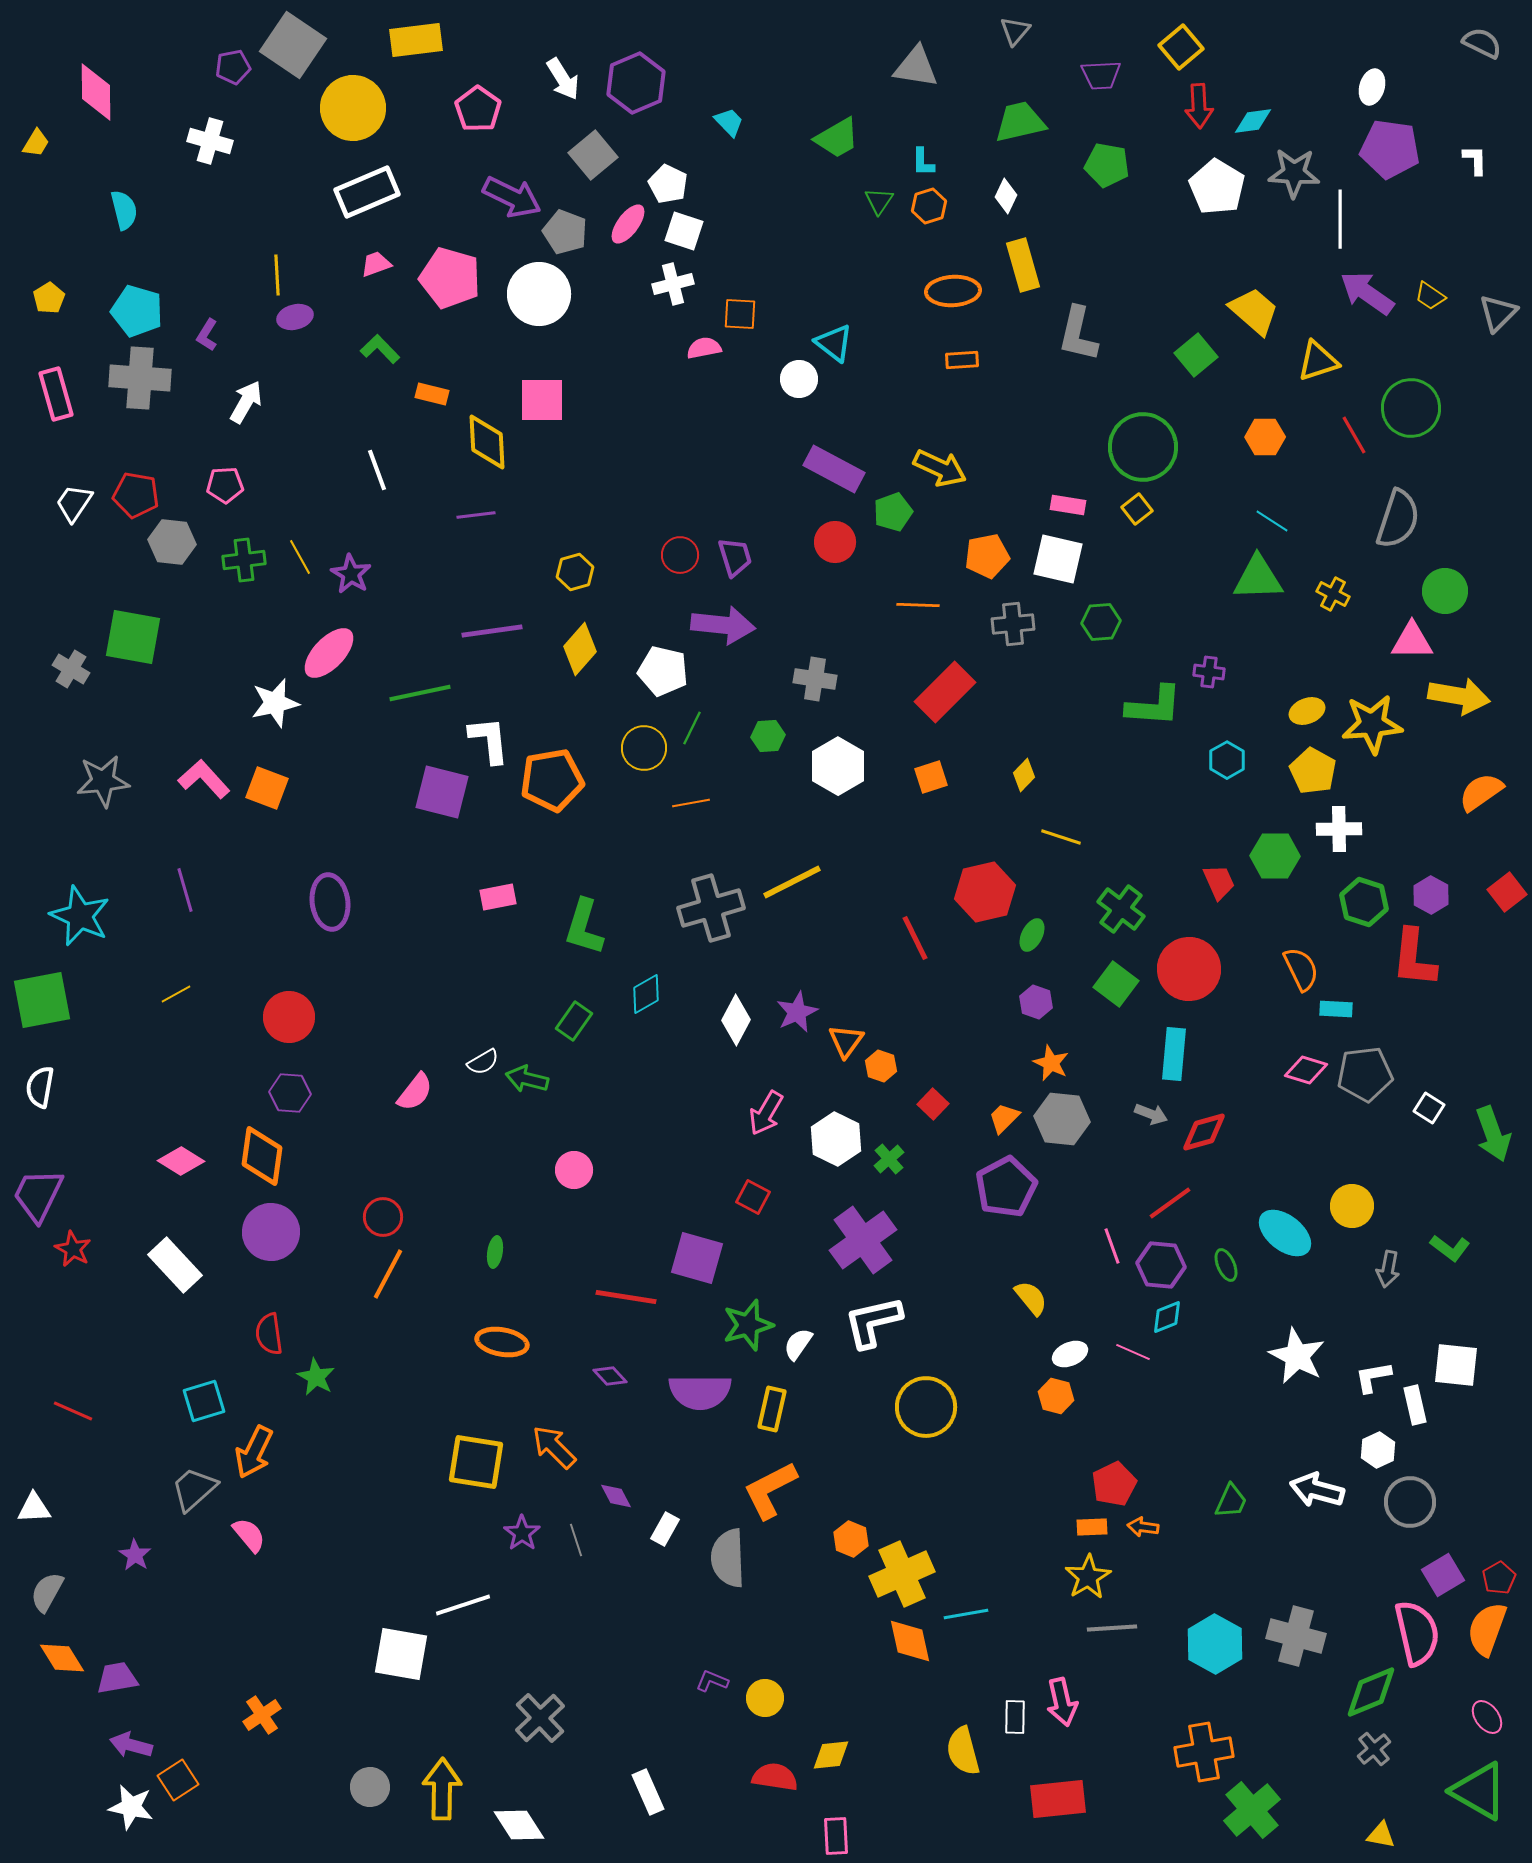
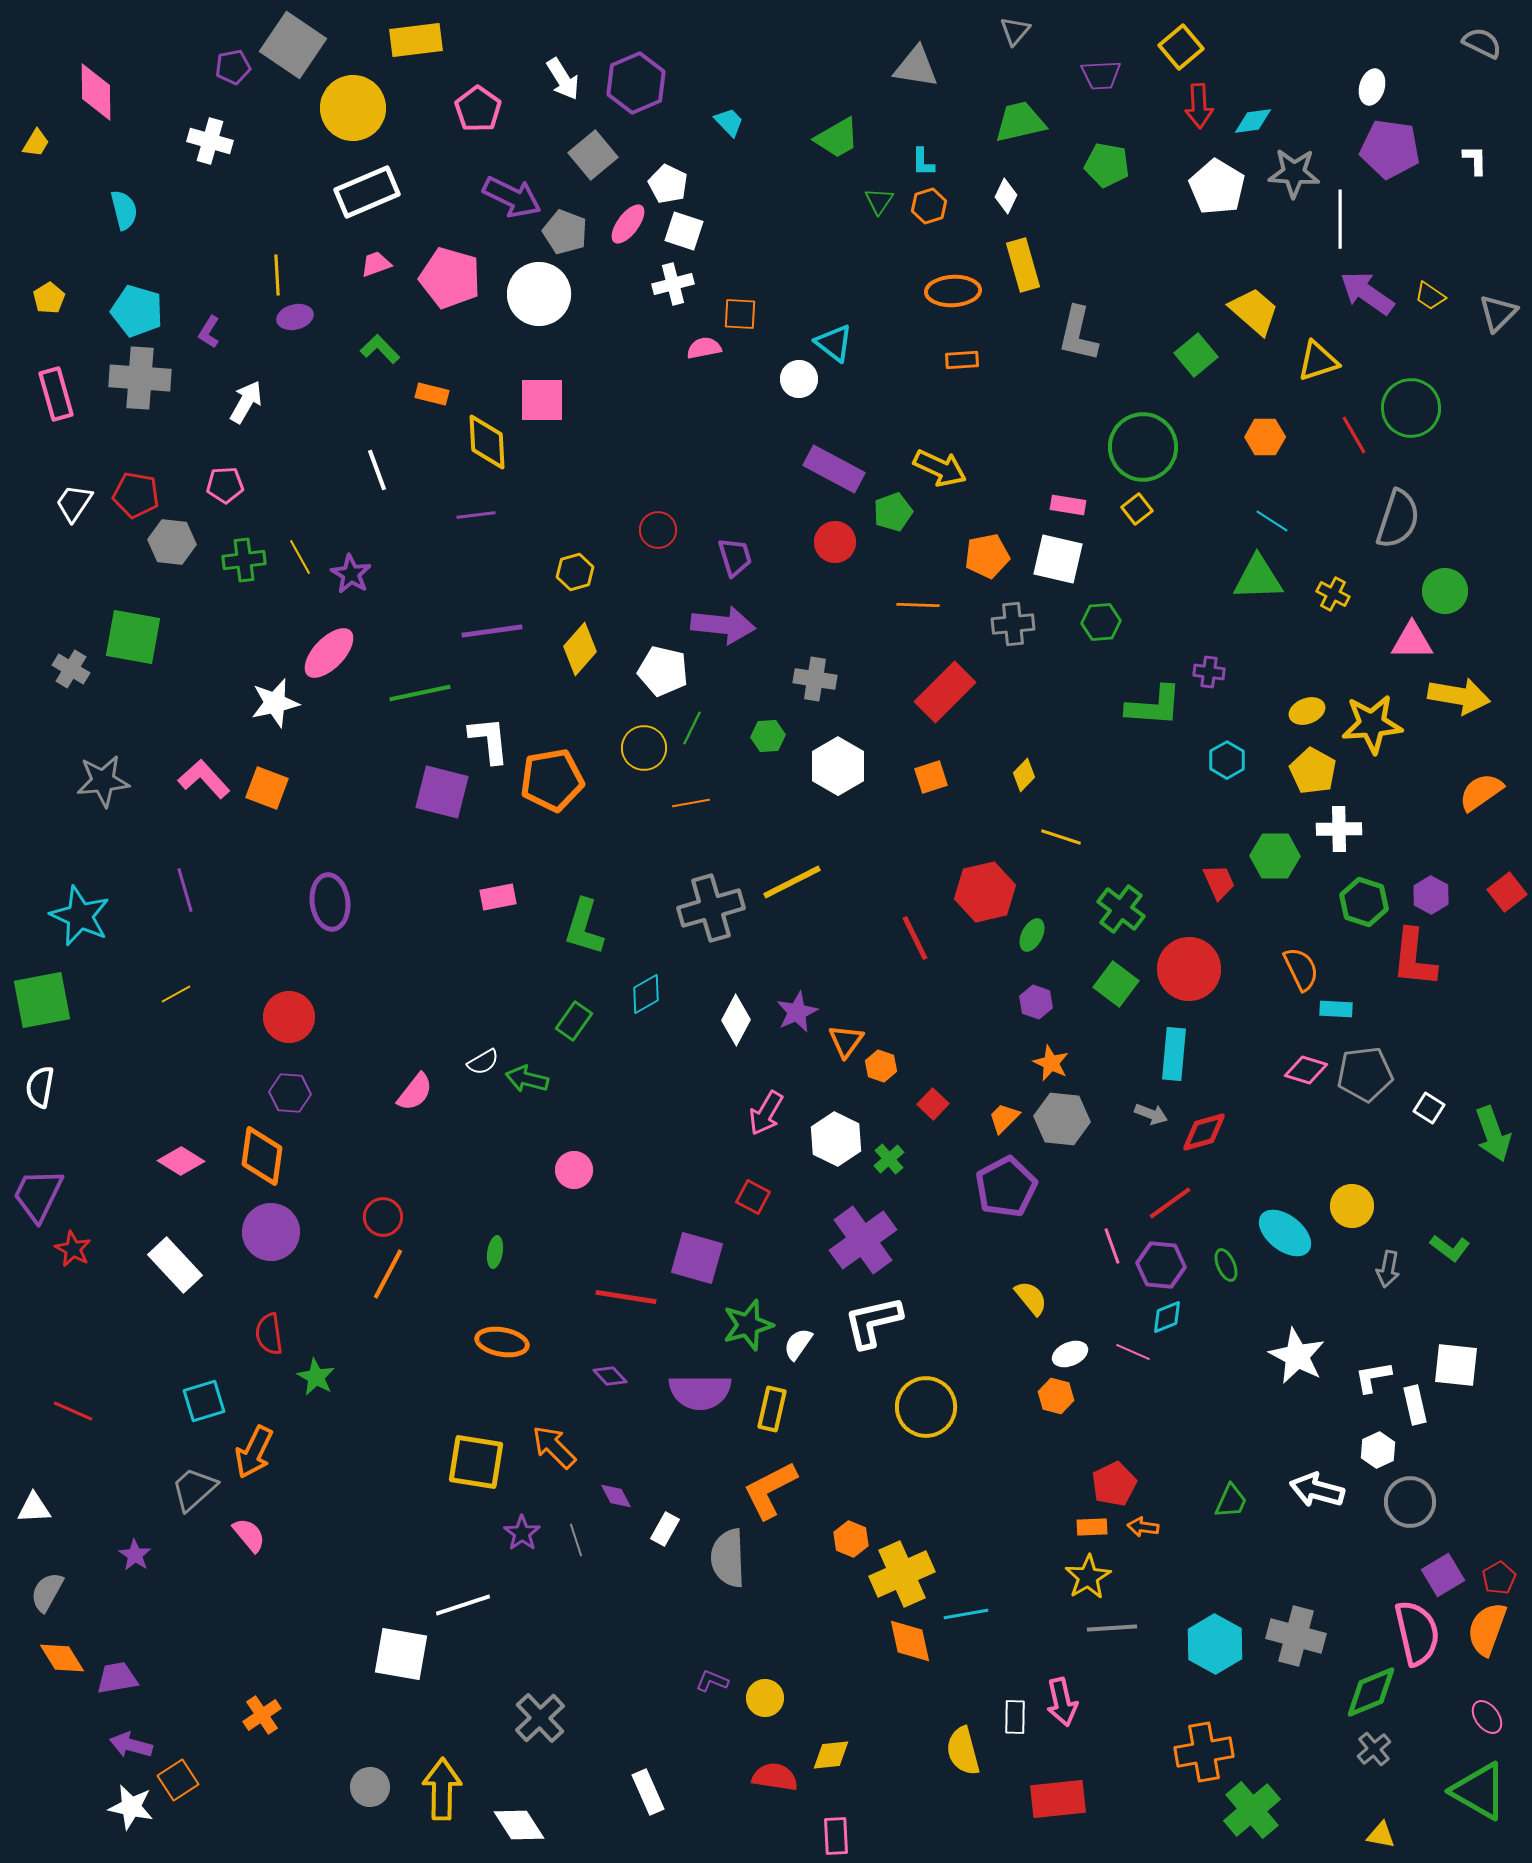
purple L-shape at (207, 335): moved 2 px right, 3 px up
red circle at (680, 555): moved 22 px left, 25 px up
